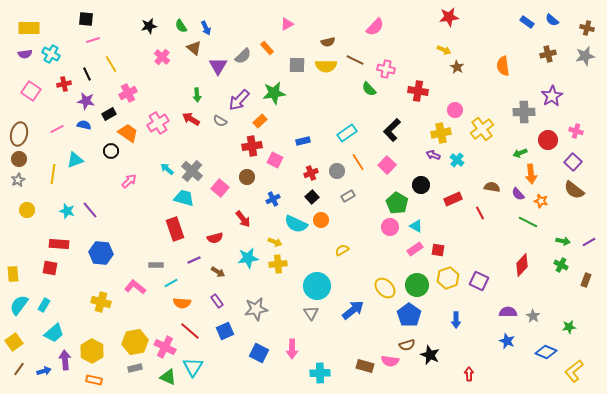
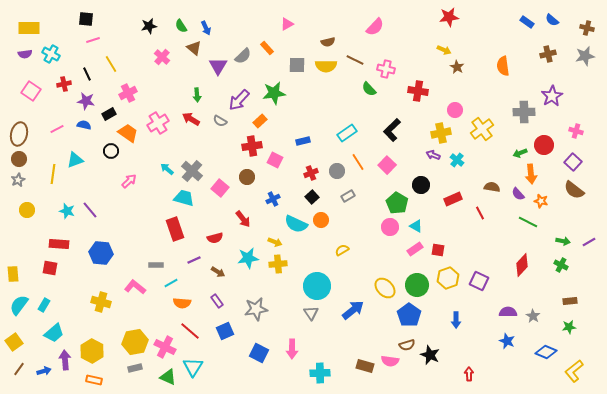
red circle at (548, 140): moved 4 px left, 5 px down
brown rectangle at (586, 280): moved 16 px left, 21 px down; rotated 64 degrees clockwise
